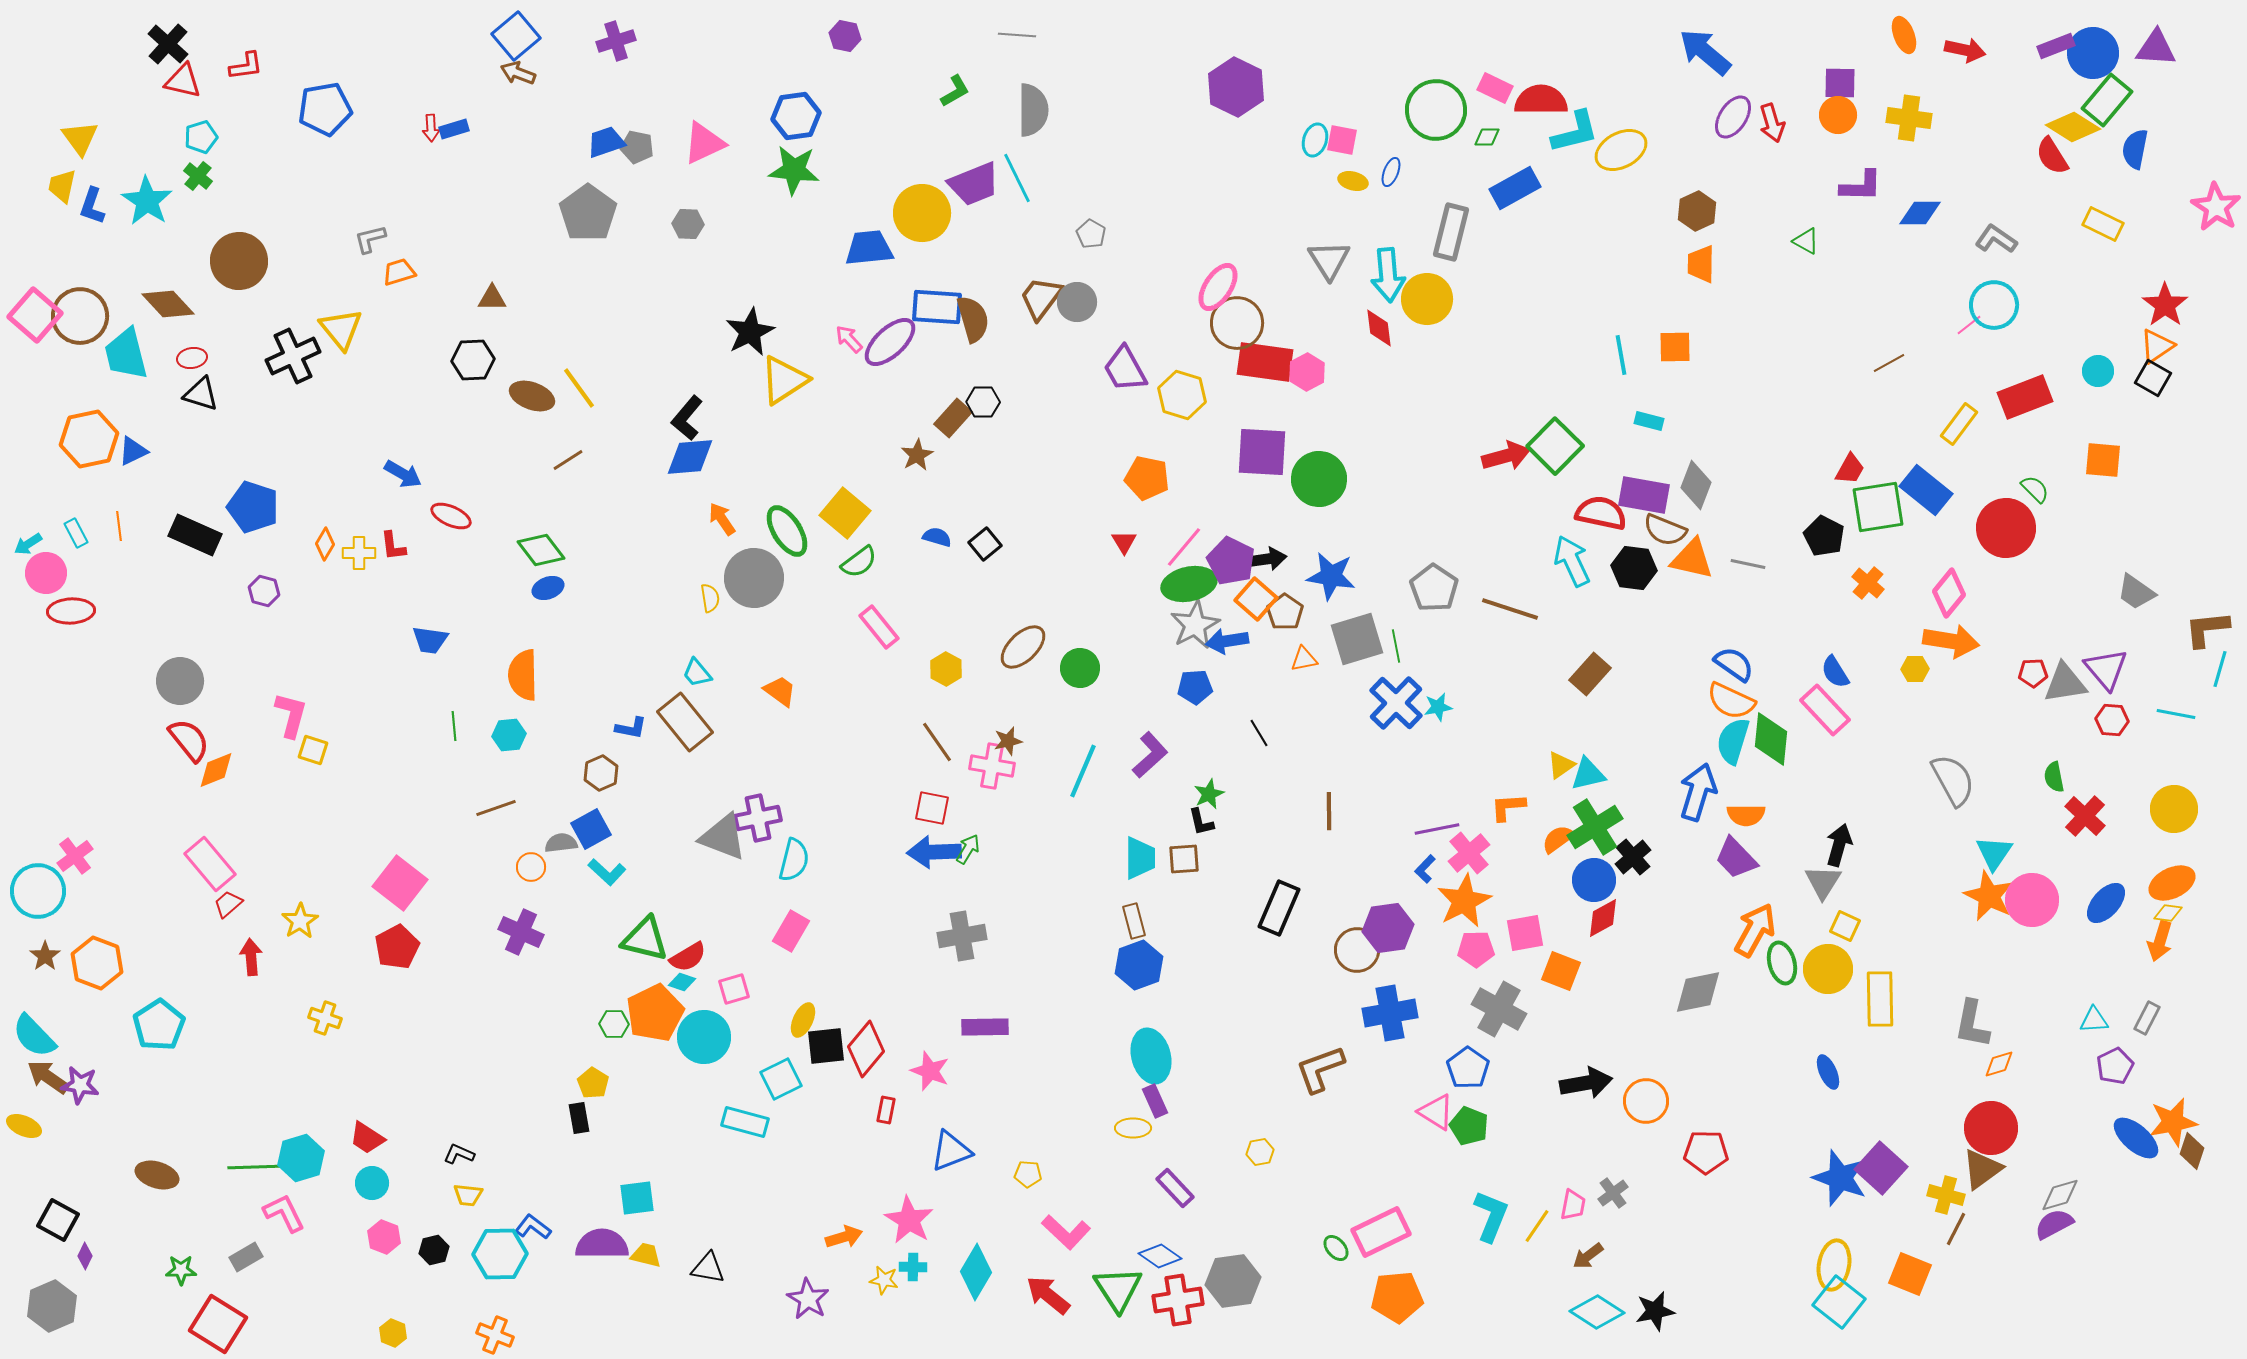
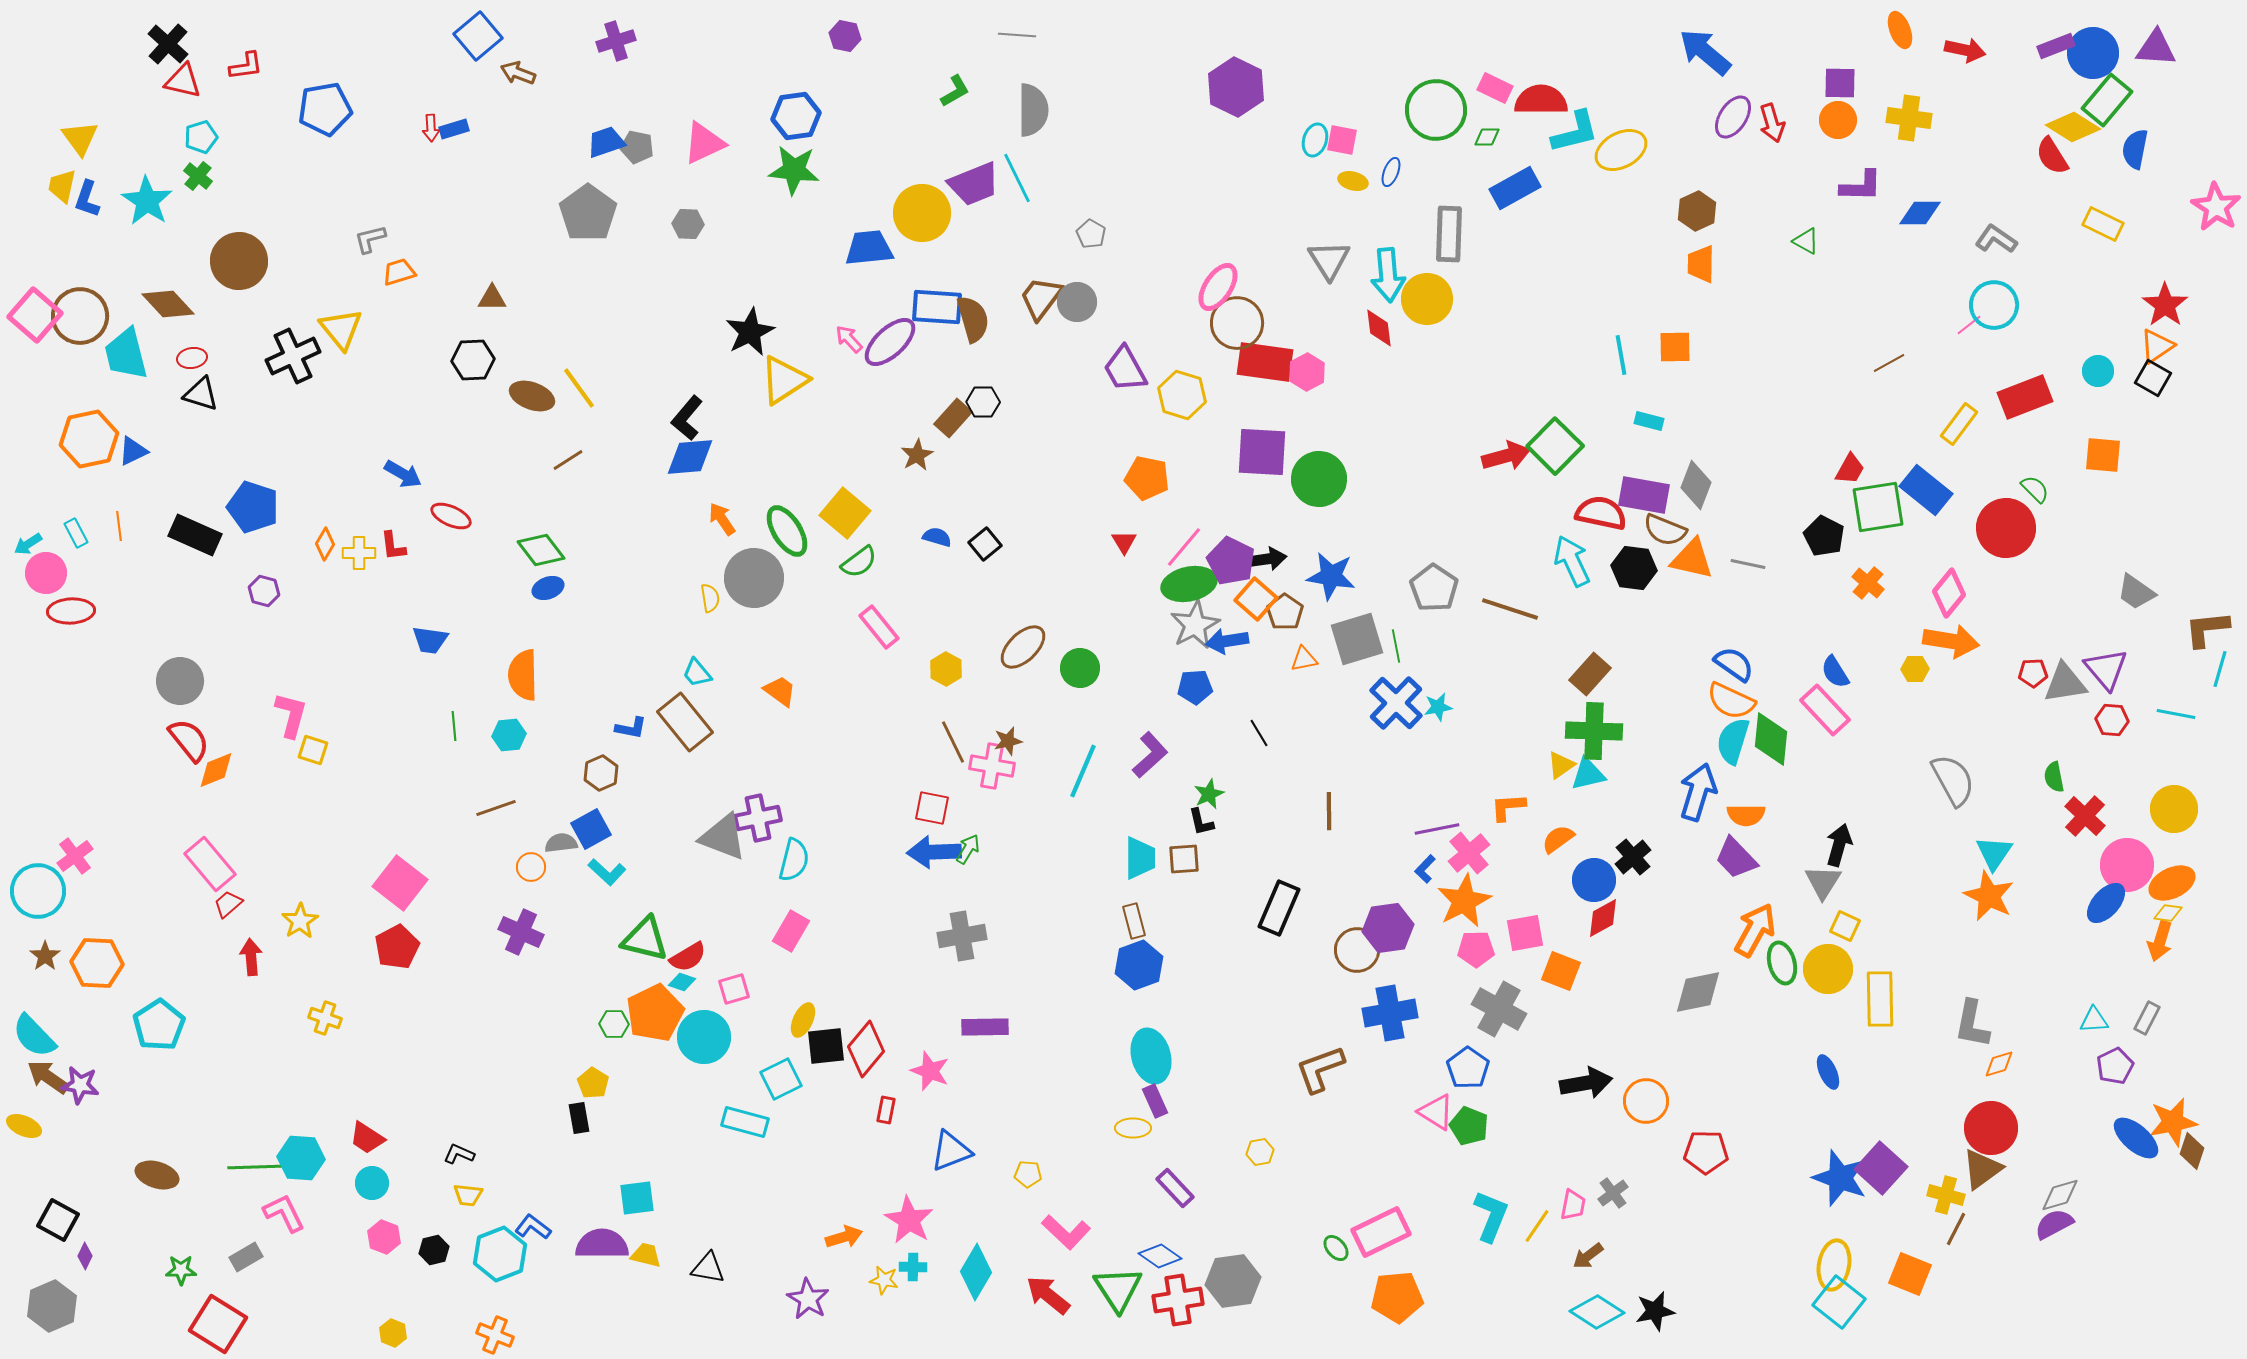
orange ellipse at (1904, 35): moved 4 px left, 5 px up
blue square at (516, 36): moved 38 px left
orange circle at (1838, 115): moved 5 px down
blue L-shape at (92, 206): moved 5 px left, 7 px up
gray rectangle at (1451, 232): moved 2 px left, 2 px down; rotated 12 degrees counterclockwise
orange square at (2103, 460): moved 5 px up
brown line at (937, 742): moved 16 px right; rotated 9 degrees clockwise
green cross at (1595, 827): moved 1 px left, 96 px up; rotated 34 degrees clockwise
pink circle at (2032, 900): moved 95 px right, 35 px up
orange hexagon at (97, 963): rotated 18 degrees counterclockwise
cyan hexagon at (301, 1158): rotated 21 degrees clockwise
cyan hexagon at (500, 1254): rotated 20 degrees counterclockwise
